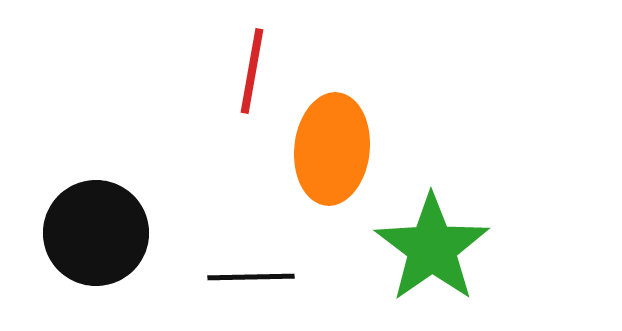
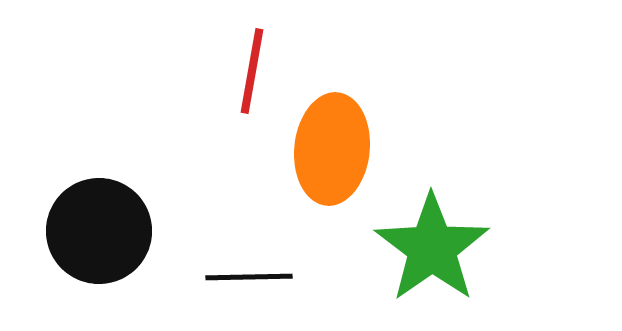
black circle: moved 3 px right, 2 px up
black line: moved 2 px left
